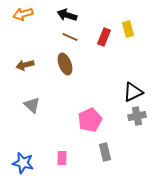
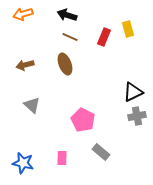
pink pentagon: moved 7 px left; rotated 20 degrees counterclockwise
gray rectangle: moved 4 px left; rotated 36 degrees counterclockwise
